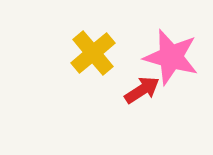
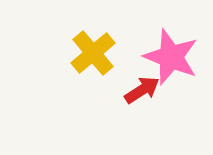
pink star: rotated 6 degrees clockwise
